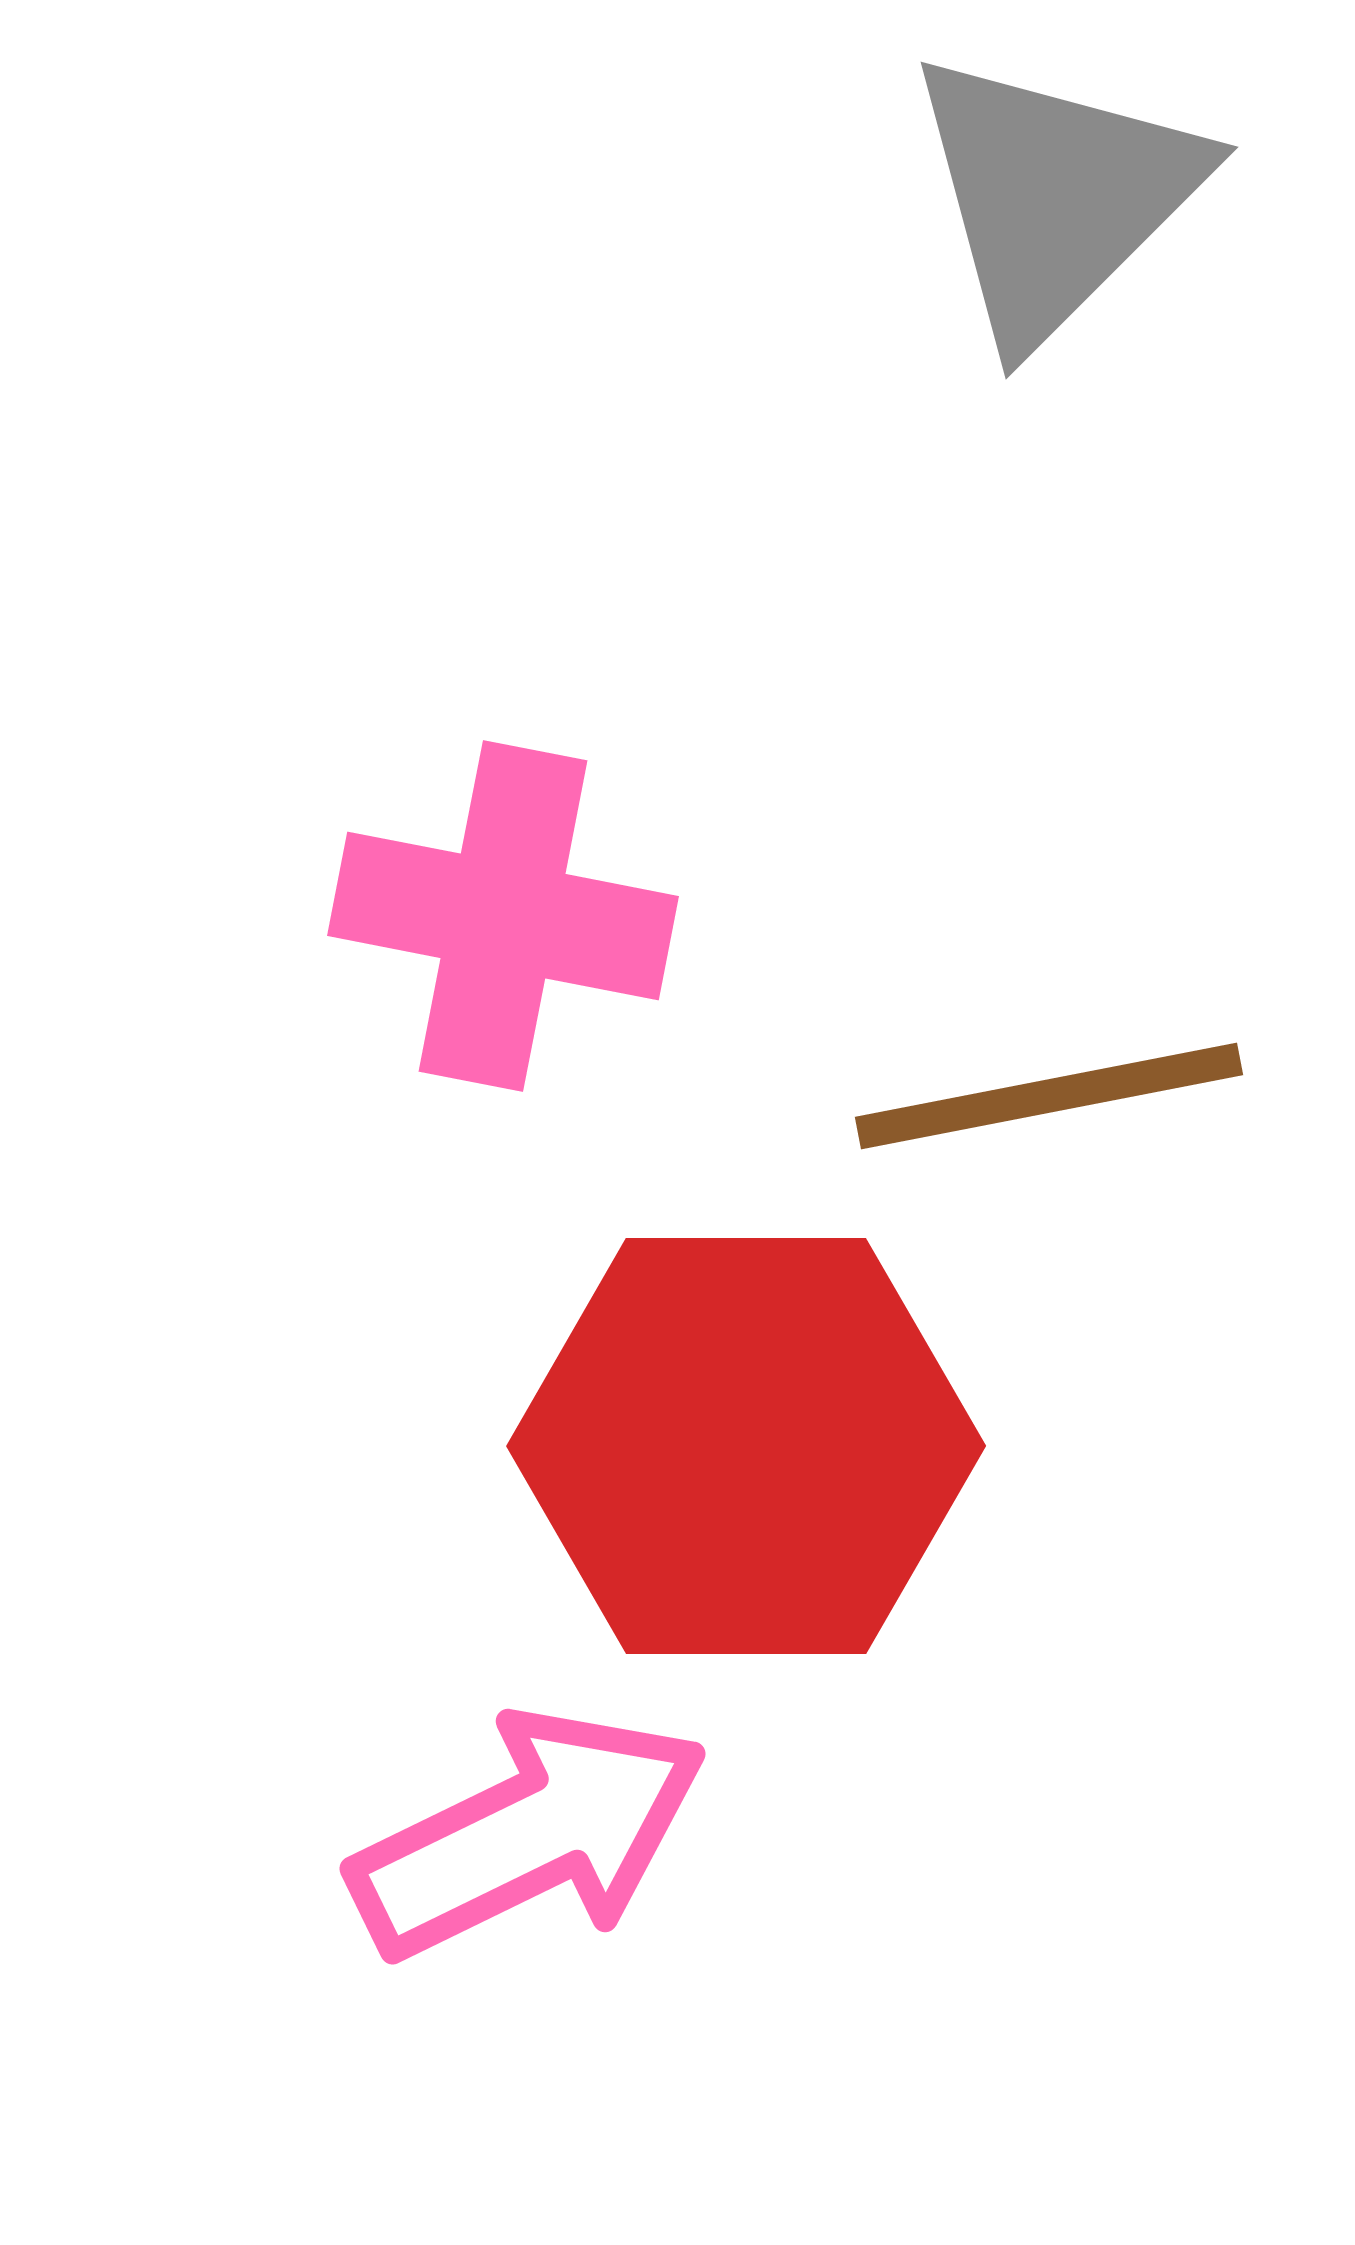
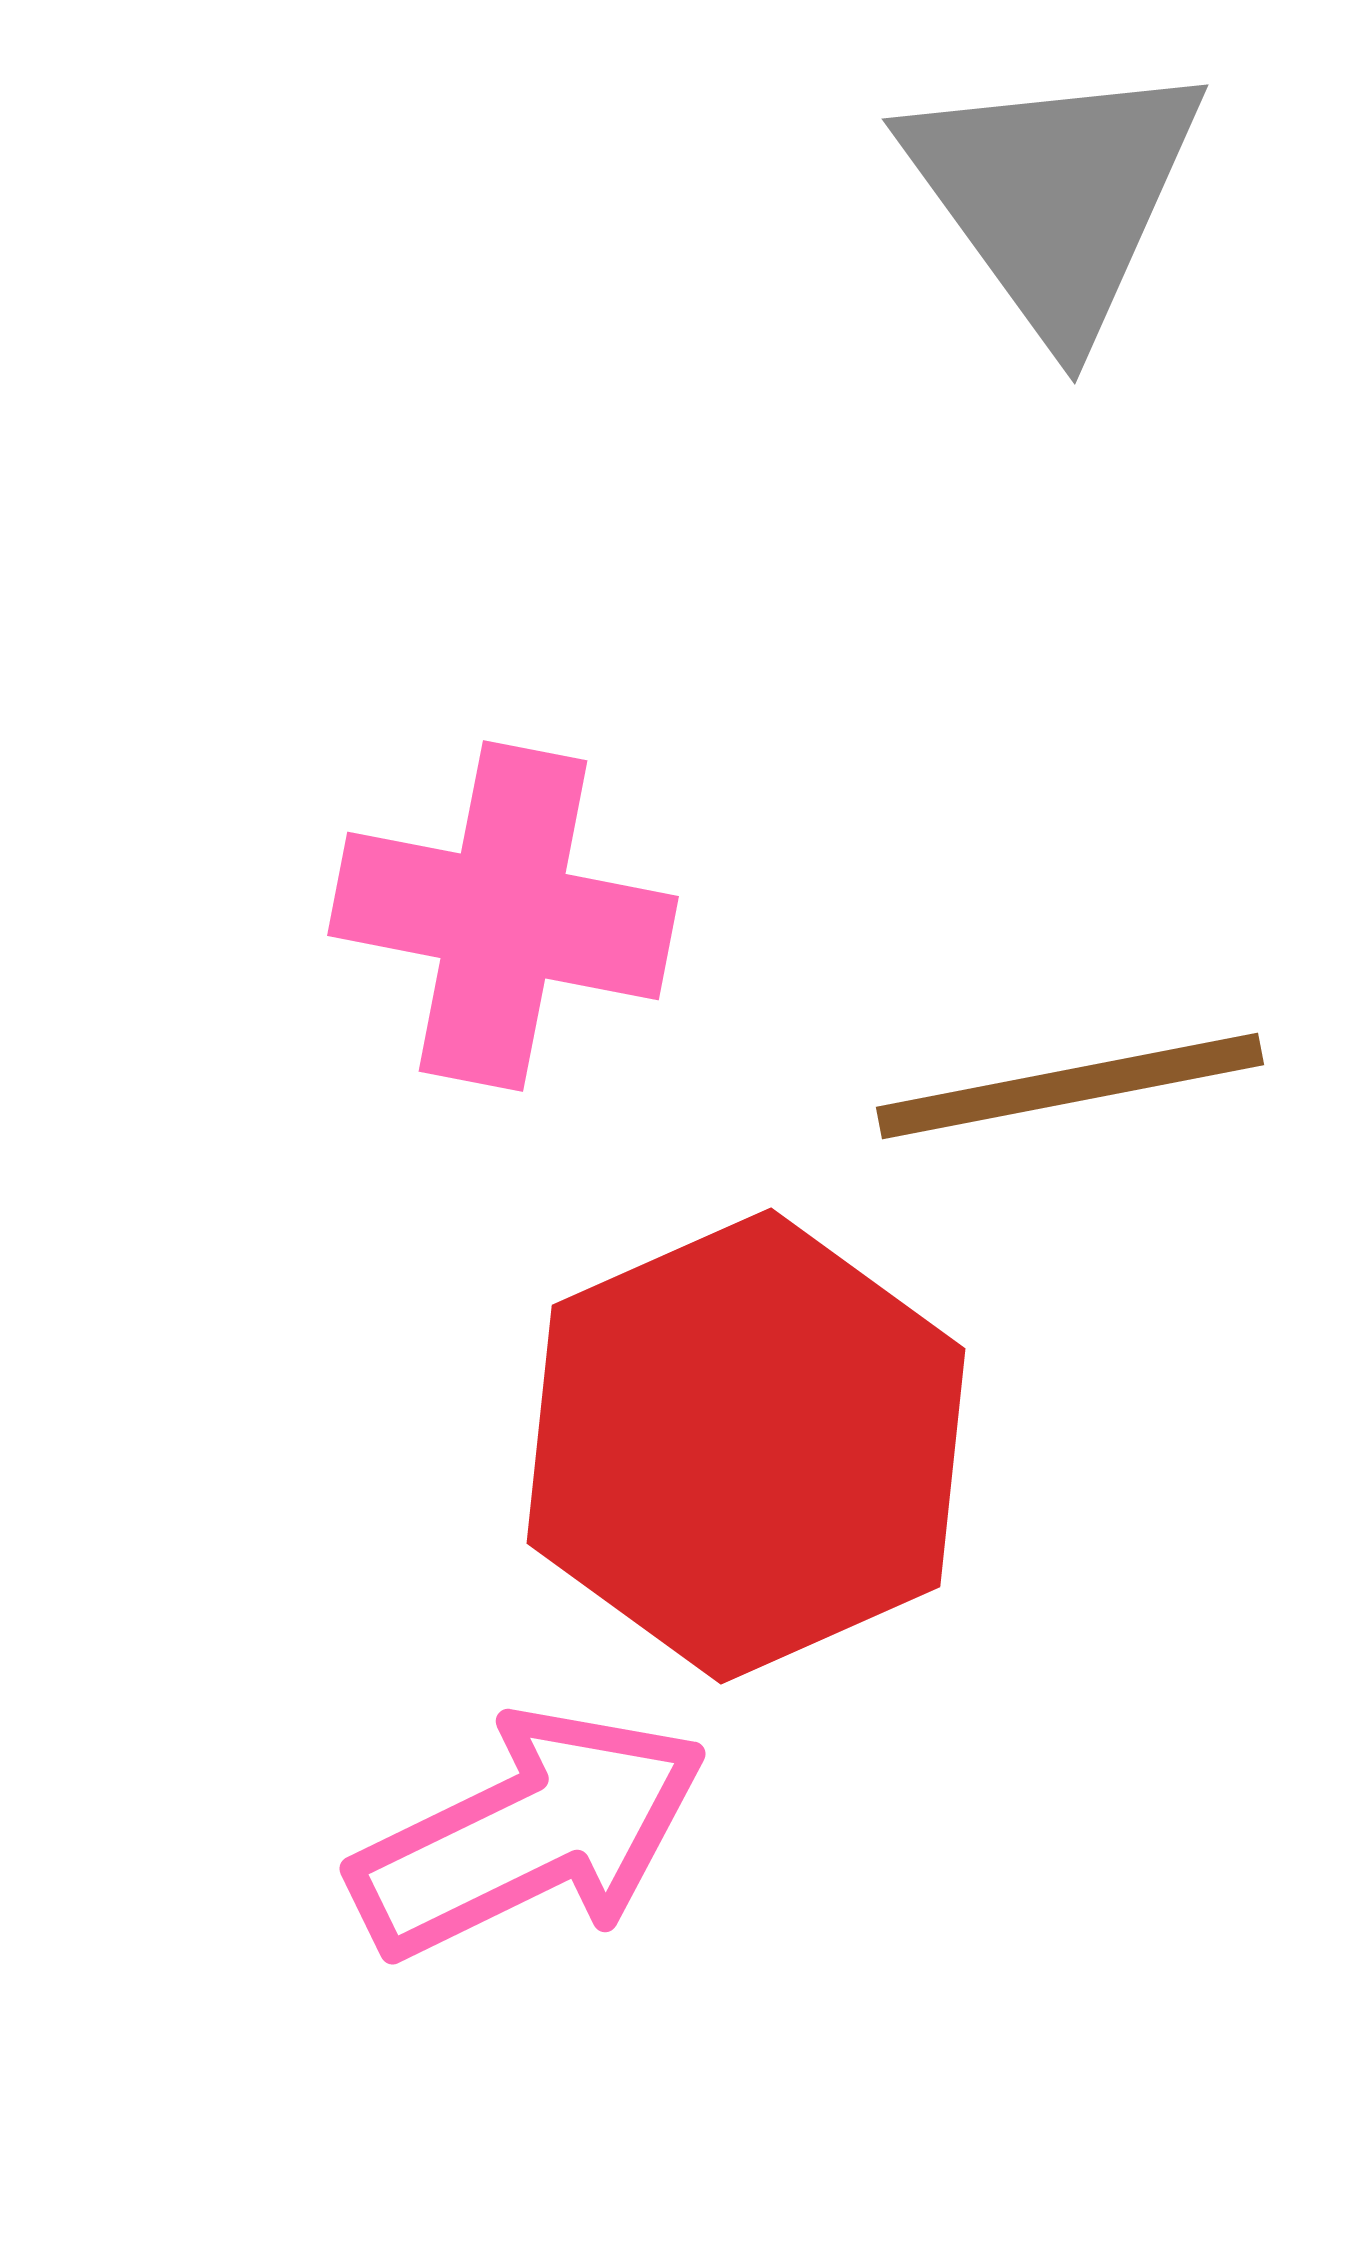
gray triangle: rotated 21 degrees counterclockwise
brown line: moved 21 px right, 10 px up
red hexagon: rotated 24 degrees counterclockwise
